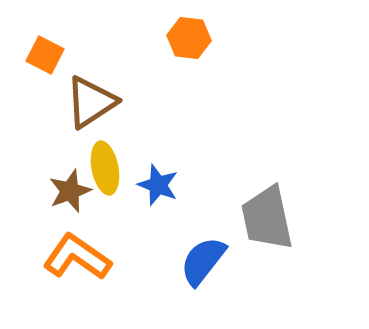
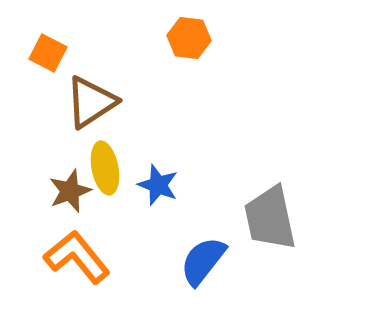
orange square: moved 3 px right, 2 px up
gray trapezoid: moved 3 px right
orange L-shape: rotated 16 degrees clockwise
